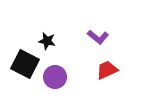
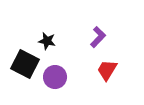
purple L-shape: rotated 85 degrees counterclockwise
red trapezoid: rotated 35 degrees counterclockwise
